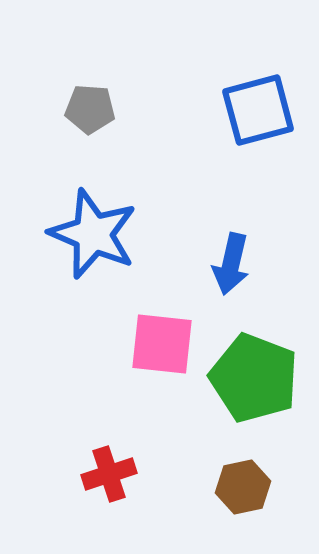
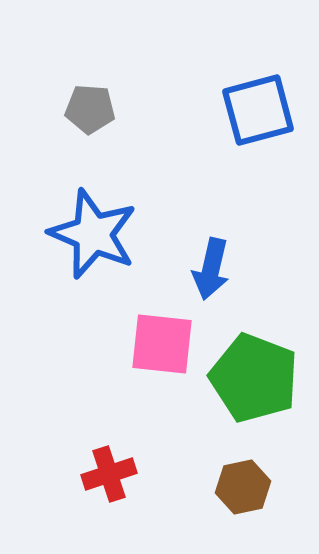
blue arrow: moved 20 px left, 5 px down
